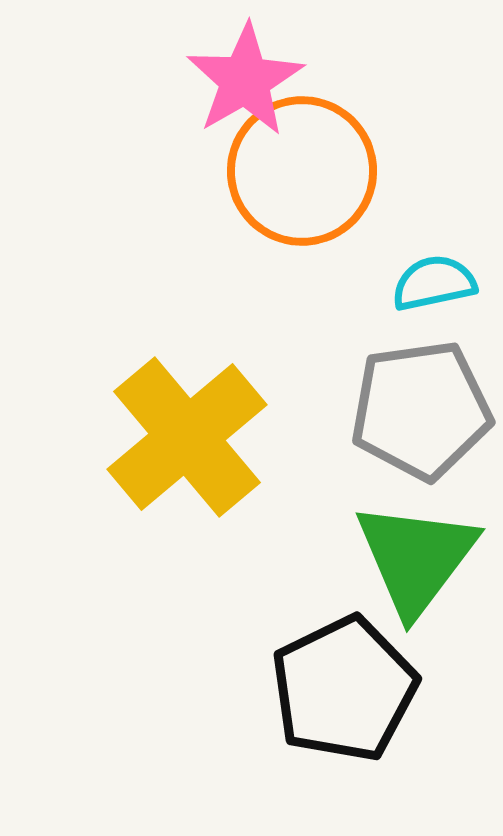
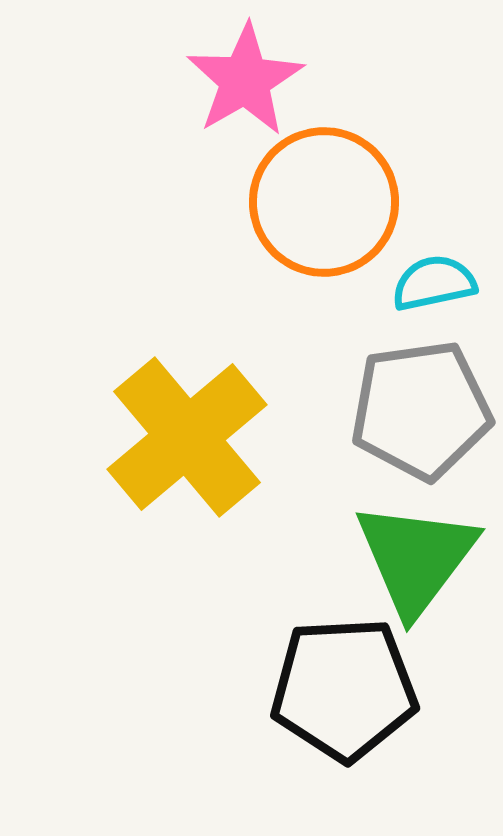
orange circle: moved 22 px right, 31 px down
black pentagon: rotated 23 degrees clockwise
